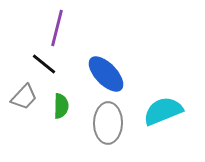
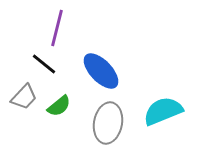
blue ellipse: moved 5 px left, 3 px up
green semicircle: moved 2 px left; rotated 50 degrees clockwise
gray ellipse: rotated 9 degrees clockwise
